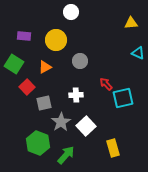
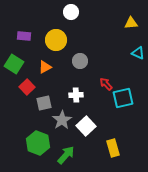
gray star: moved 1 px right, 2 px up
